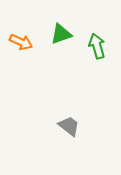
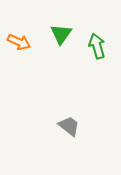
green triangle: rotated 35 degrees counterclockwise
orange arrow: moved 2 px left
